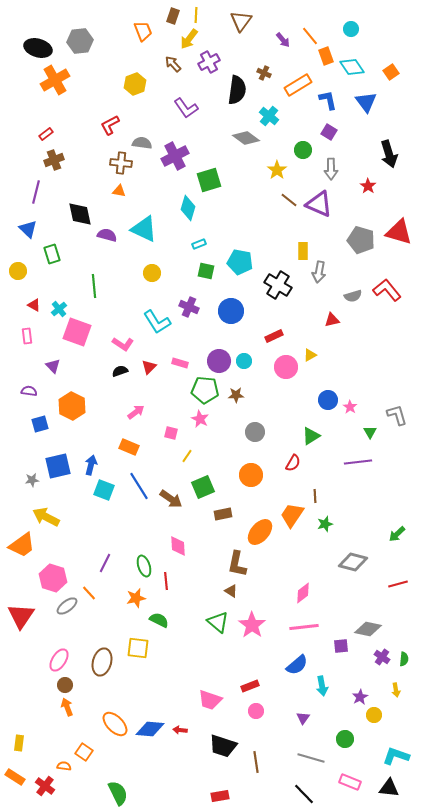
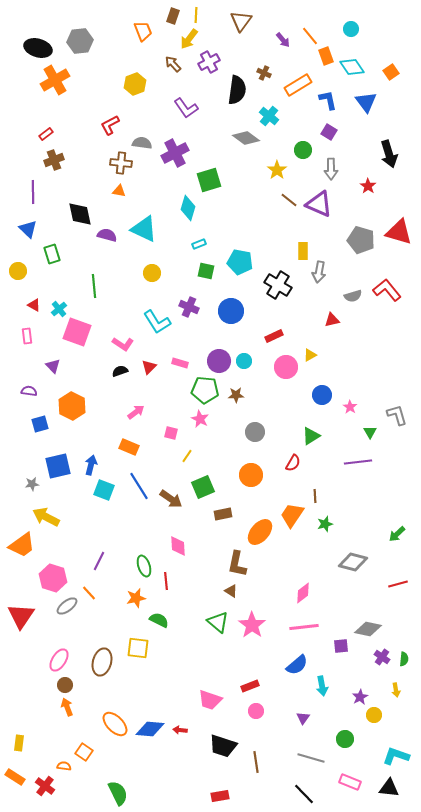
purple cross at (175, 156): moved 3 px up
purple line at (36, 192): moved 3 px left; rotated 15 degrees counterclockwise
blue circle at (328, 400): moved 6 px left, 5 px up
gray star at (32, 480): moved 4 px down
purple line at (105, 563): moved 6 px left, 2 px up
